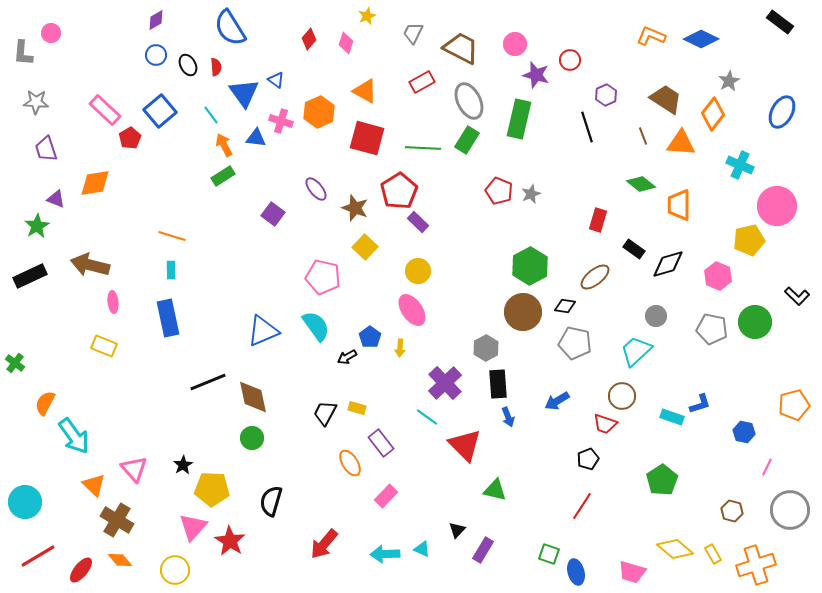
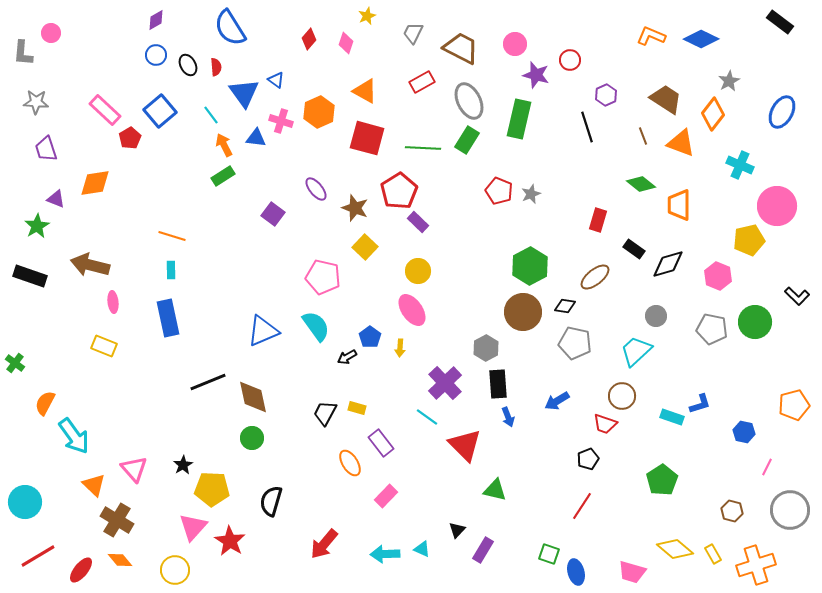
orange triangle at (681, 143): rotated 16 degrees clockwise
black rectangle at (30, 276): rotated 44 degrees clockwise
